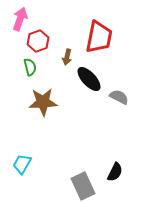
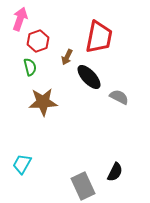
brown arrow: rotated 14 degrees clockwise
black ellipse: moved 2 px up
